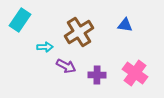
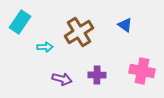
cyan rectangle: moved 2 px down
blue triangle: rotated 28 degrees clockwise
purple arrow: moved 4 px left, 13 px down; rotated 12 degrees counterclockwise
pink cross: moved 7 px right, 2 px up; rotated 25 degrees counterclockwise
